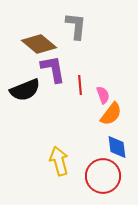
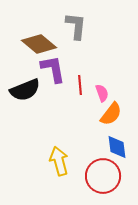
pink semicircle: moved 1 px left, 2 px up
